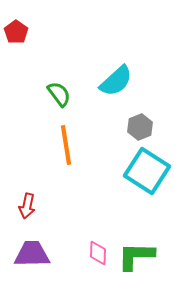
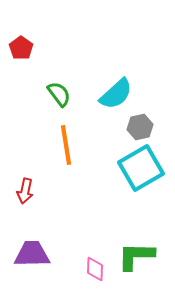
red pentagon: moved 5 px right, 16 px down
cyan semicircle: moved 13 px down
gray hexagon: rotated 10 degrees clockwise
cyan square: moved 6 px left, 3 px up; rotated 27 degrees clockwise
red arrow: moved 2 px left, 15 px up
pink diamond: moved 3 px left, 16 px down
